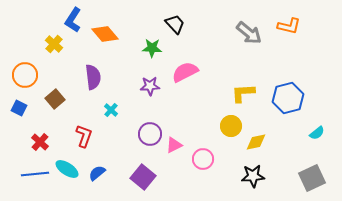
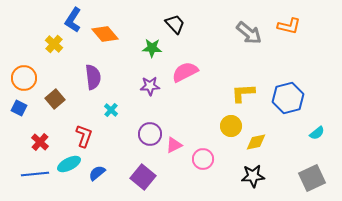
orange circle: moved 1 px left, 3 px down
cyan ellipse: moved 2 px right, 5 px up; rotated 60 degrees counterclockwise
